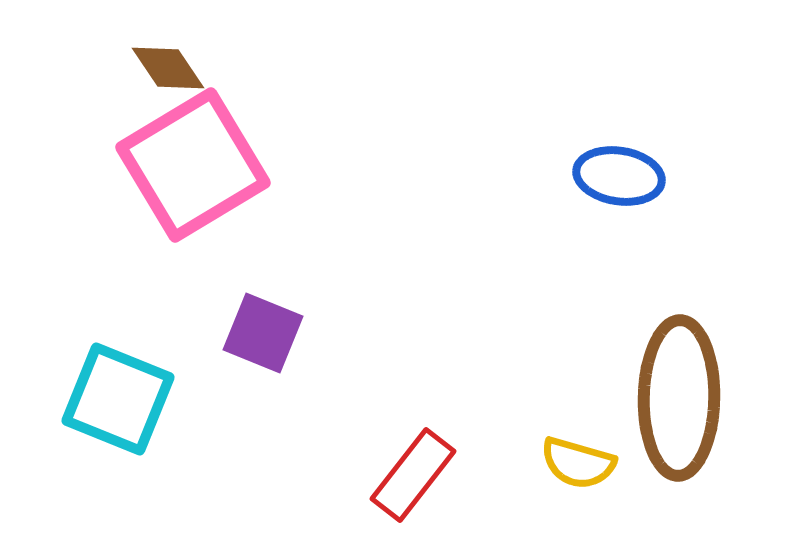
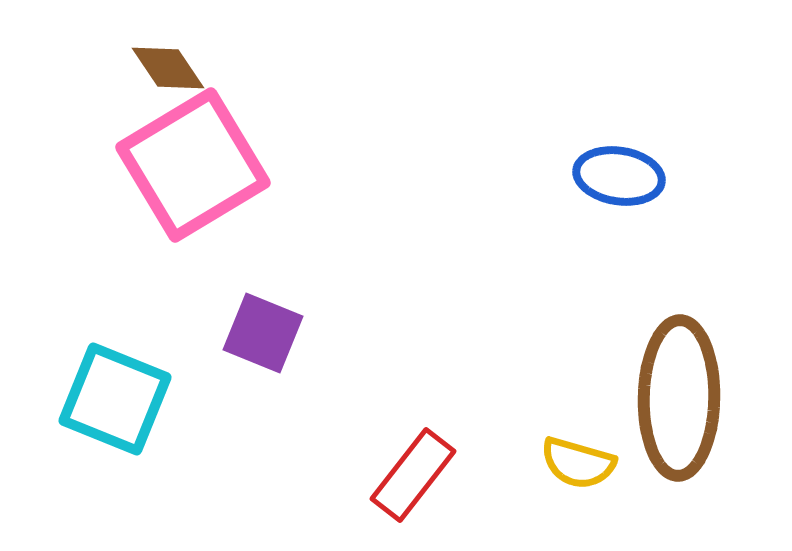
cyan square: moved 3 px left
